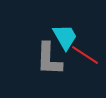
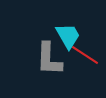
cyan trapezoid: moved 3 px right, 1 px up
